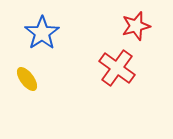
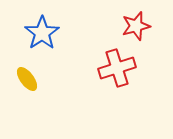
red cross: rotated 36 degrees clockwise
